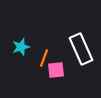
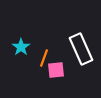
cyan star: rotated 18 degrees counterclockwise
